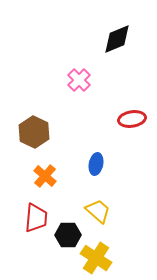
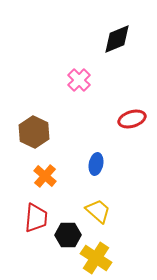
red ellipse: rotated 8 degrees counterclockwise
